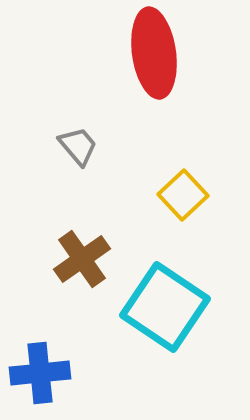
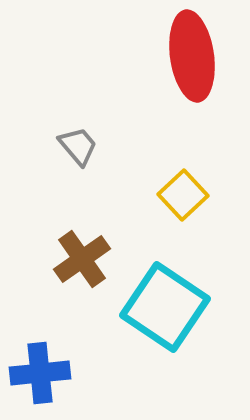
red ellipse: moved 38 px right, 3 px down
